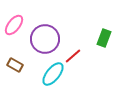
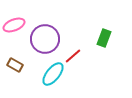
pink ellipse: rotated 30 degrees clockwise
